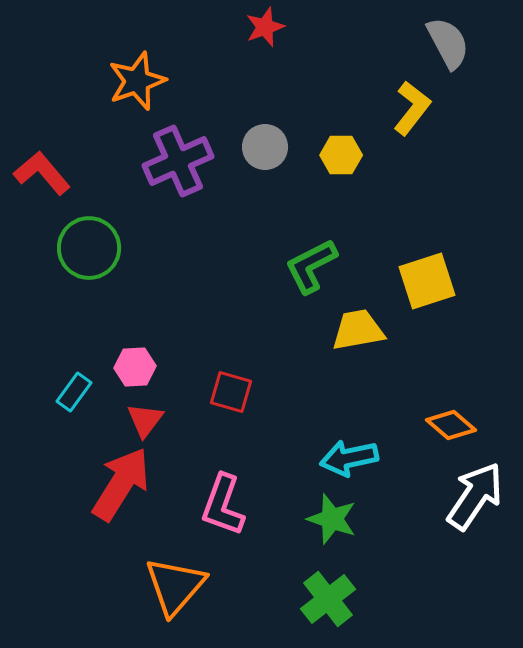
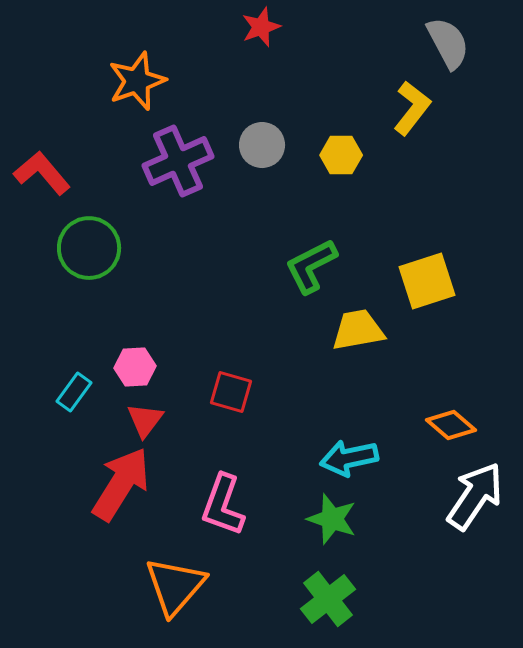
red star: moved 4 px left
gray circle: moved 3 px left, 2 px up
